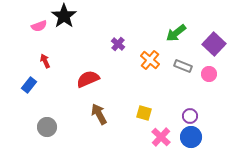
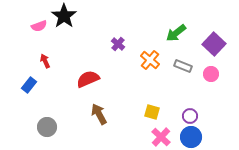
pink circle: moved 2 px right
yellow square: moved 8 px right, 1 px up
